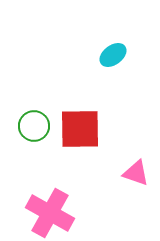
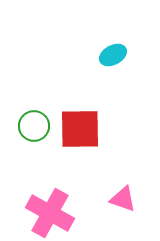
cyan ellipse: rotated 8 degrees clockwise
pink triangle: moved 13 px left, 26 px down
